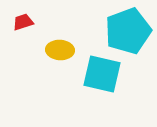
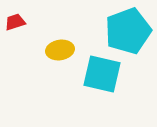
red trapezoid: moved 8 px left
yellow ellipse: rotated 12 degrees counterclockwise
